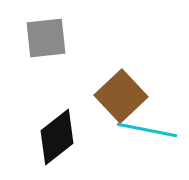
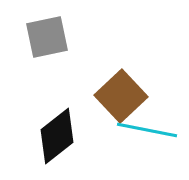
gray square: moved 1 px right, 1 px up; rotated 6 degrees counterclockwise
black diamond: moved 1 px up
